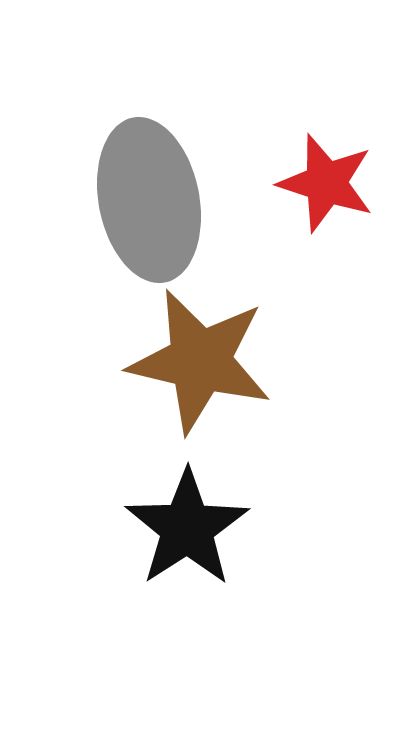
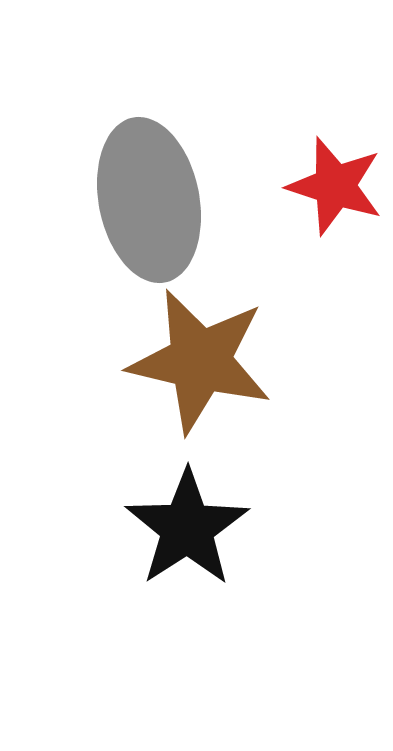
red star: moved 9 px right, 3 px down
